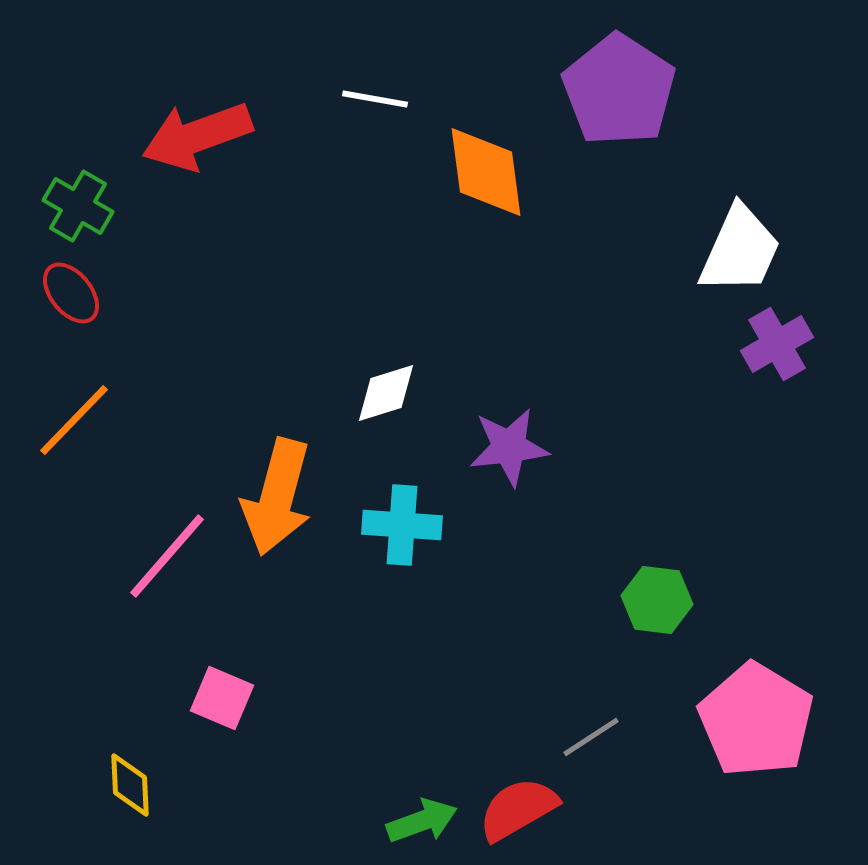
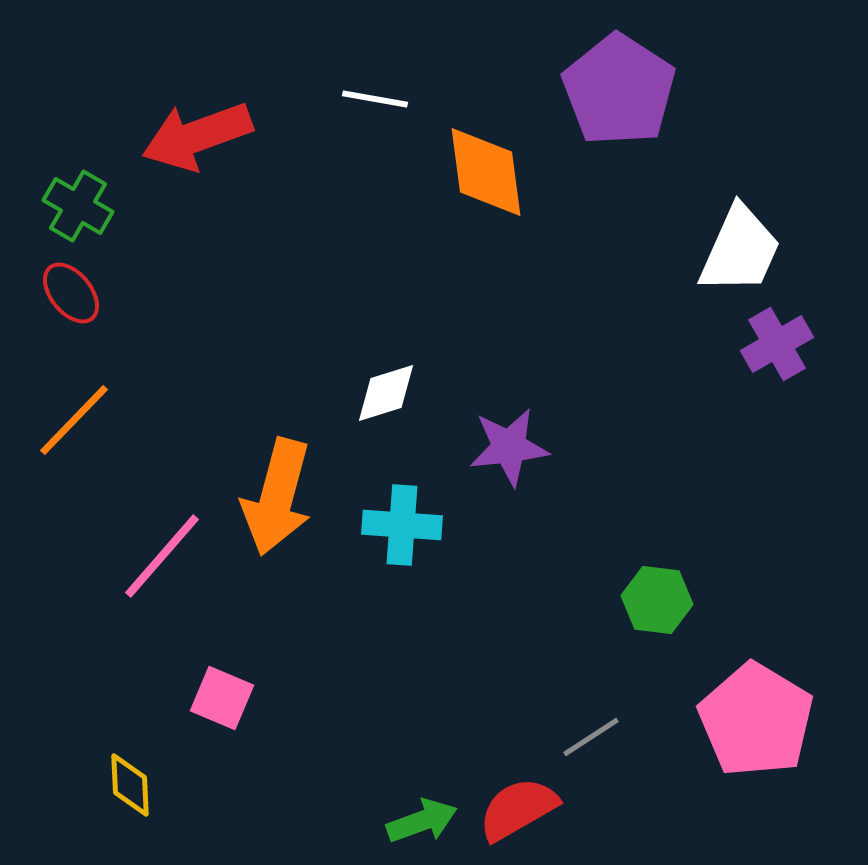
pink line: moved 5 px left
